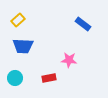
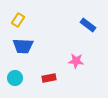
yellow rectangle: rotated 16 degrees counterclockwise
blue rectangle: moved 5 px right, 1 px down
pink star: moved 7 px right, 1 px down
